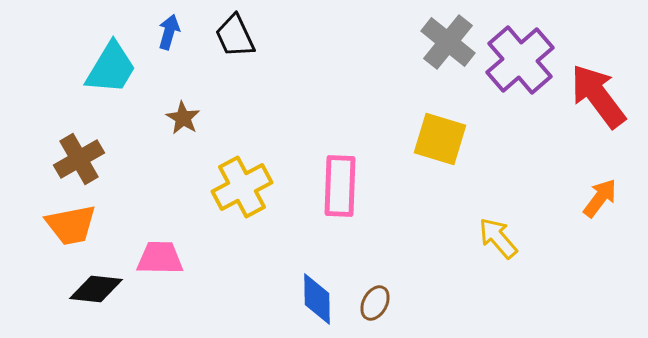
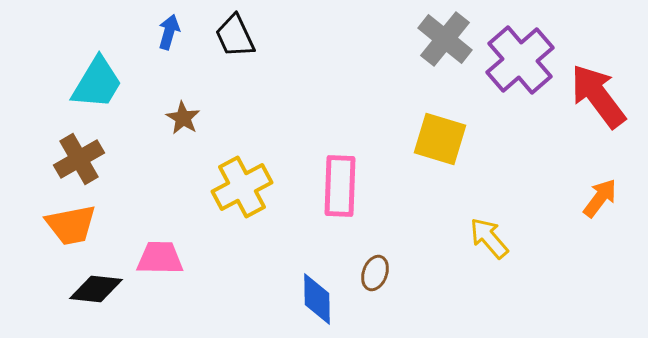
gray cross: moved 3 px left, 3 px up
cyan trapezoid: moved 14 px left, 15 px down
yellow arrow: moved 9 px left
brown ellipse: moved 30 px up; rotated 8 degrees counterclockwise
